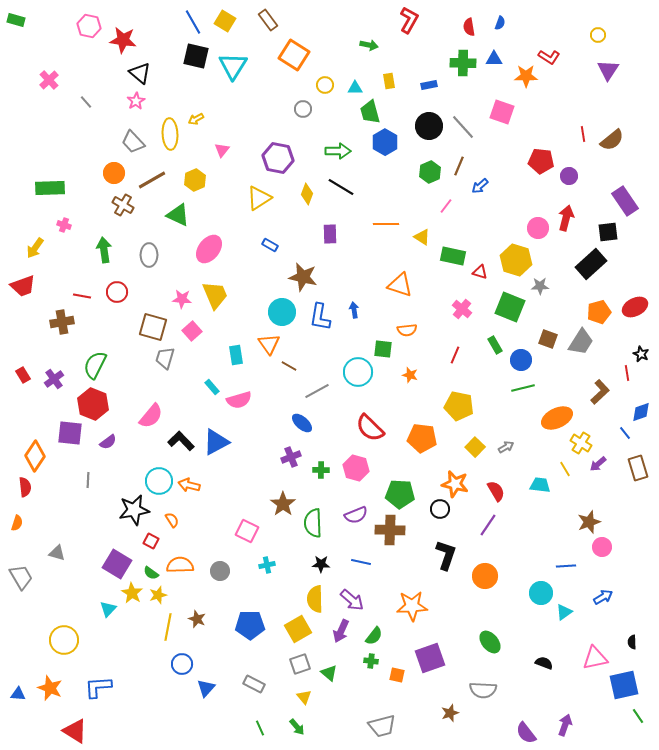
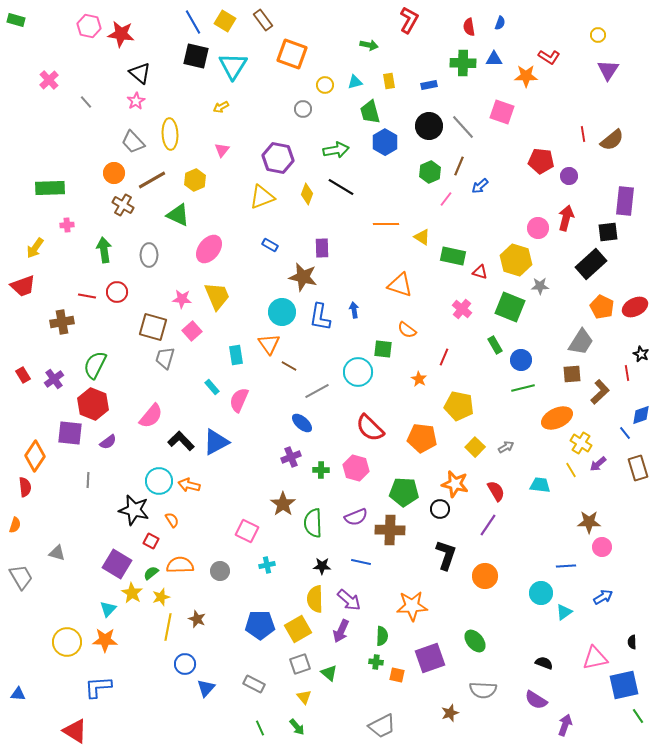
brown rectangle at (268, 20): moved 5 px left
red star at (123, 40): moved 2 px left, 6 px up
orange square at (294, 55): moved 2 px left, 1 px up; rotated 12 degrees counterclockwise
cyan triangle at (355, 88): moved 6 px up; rotated 14 degrees counterclockwise
yellow arrow at (196, 119): moved 25 px right, 12 px up
green arrow at (338, 151): moved 2 px left, 1 px up; rotated 10 degrees counterclockwise
yellow triangle at (259, 198): moved 3 px right, 1 px up; rotated 12 degrees clockwise
purple rectangle at (625, 201): rotated 40 degrees clockwise
pink line at (446, 206): moved 7 px up
pink cross at (64, 225): moved 3 px right; rotated 24 degrees counterclockwise
purple rectangle at (330, 234): moved 8 px left, 14 px down
yellow trapezoid at (215, 295): moved 2 px right, 1 px down
red line at (82, 296): moved 5 px right
orange pentagon at (599, 312): moved 3 px right, 5 px up; rotated 30 degrees counterclockwise
orange semicircle at (407, 330): rotated 42 degrees clockwise
brown square at (548, 339): moved 24 px right, 35 px down; rotated 24 degrees counterclockwise
red line at (455, 355): moved 11 px left, 2 px down
orange star at (410, 375): moved 9 px right, 4 px down; rotated 14 degrees clockwise
pink semicircle at (239, 400): rotated 130 degrees clockwise
blue diamond at (641, 412): moved 3 px down
yellow line at (565, 469): moved 6 px right, 1 px down
green pentagon at (400, 494): moved 4 px right, 2 px up
black star at (134, 510): rotated 24 degrees clockwise
purple semicircle at (356, 515): moved 2 px down
brown star at (589, 522): rotated 20 degrees clockwise
orange semicircle at (17, 523): moved 2 px left, 2 px down
black star at (321, 564): moved 1 px right, 2 px down
green semicircle at (151, 573): rotated 105 degrees clockwise
yellow star at (158, 595): moved 3 px right, 2 px down
purple arrow at (352, 600): moved 3 px left
blue pentagon at (250, 625): moved 10 px right
green semicircle at (374, 636): moved 8 px right; rotated 36 degrees counterclockwise
yellow circle at (64, 640): moved 3 px right, 2 px down
green ellipse at (490, 642): moved 15 px left, 1 px up
green cross at (371, 661): moved 5 px right, 1 px down
blue circle at (182, 664): moved 3 px right
orange star at (50, 688): moved 55 px right, 48 px up; rotated 20 degrees counterclockwise
gray trapezoid at (382, 726): rotated 12 degrees counterclockwise
purple semicircle at (526, 733): moved 10 px right, 33 px up; rotated 20 degrees counterclockwise
